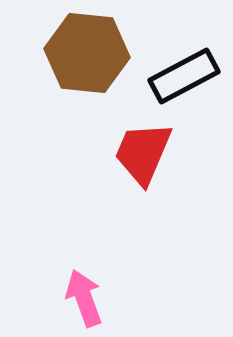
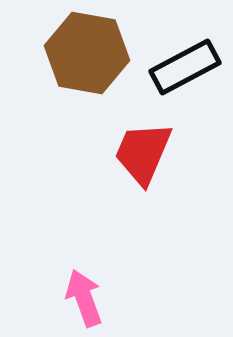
brown hexagon: rotated 4 degrees clockwise
black rectangle: moved 1 px right, 9 px up
